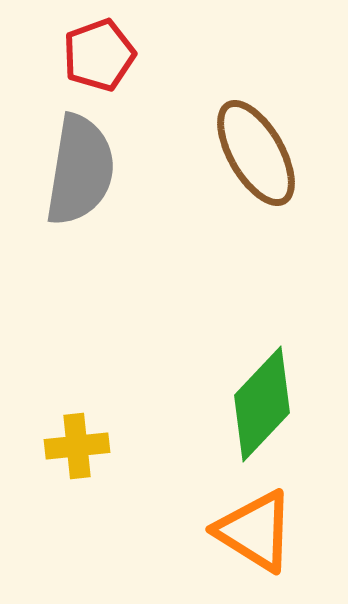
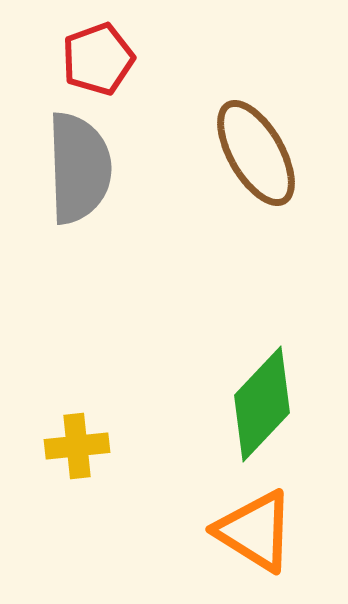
red pentagon: moved 1 px left, 4 px down
gray semicircle: moved 1 px left, 2 px up; rotated 11 degrees counterclockwise
